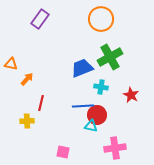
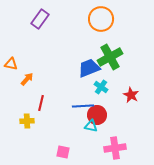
blue trapezoid: moved 7 px right
cyan cross: rotated 24 degrees clockwise
